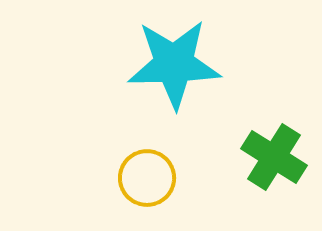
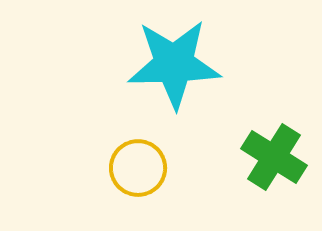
yellow circle: moved 9 px left, 10 px up
